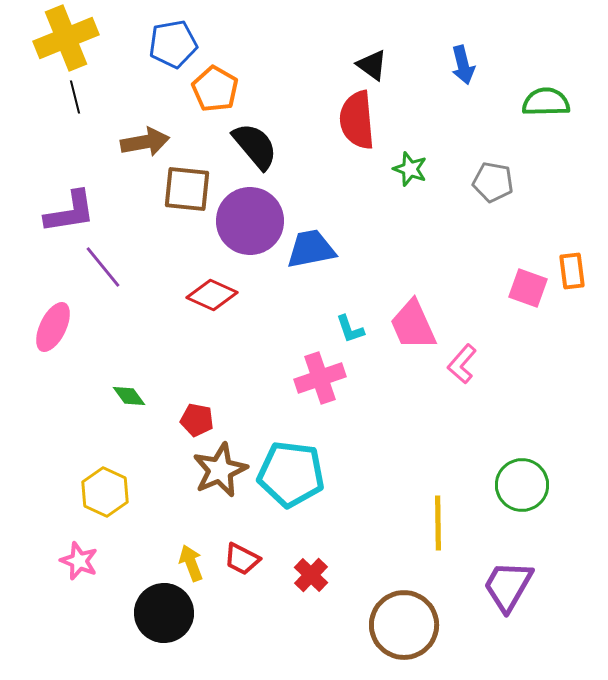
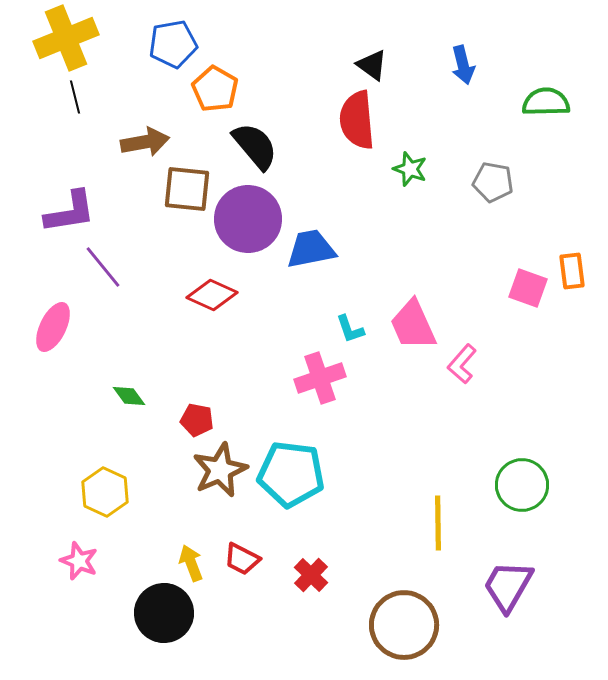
purple circle: moved 2 px left, 2 px up
